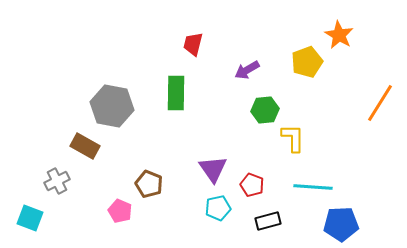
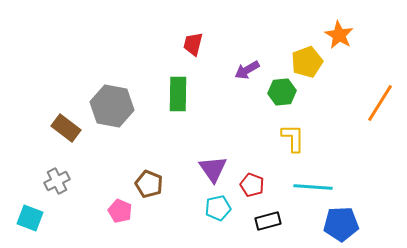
green rectangle: moved 2 px right, 1 px down
green hexagon: moved 17 px right, 18 px up
brown rectangle: moved 19 px left, 18 px up; rotated 8 degrees clockwise
